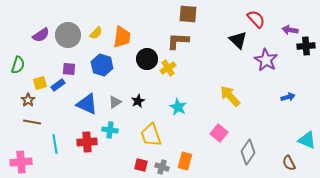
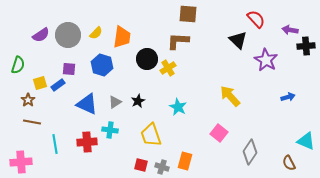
cyan triangle: moved 1 px left, 1 px down
gray diamond: moved 2 px right
